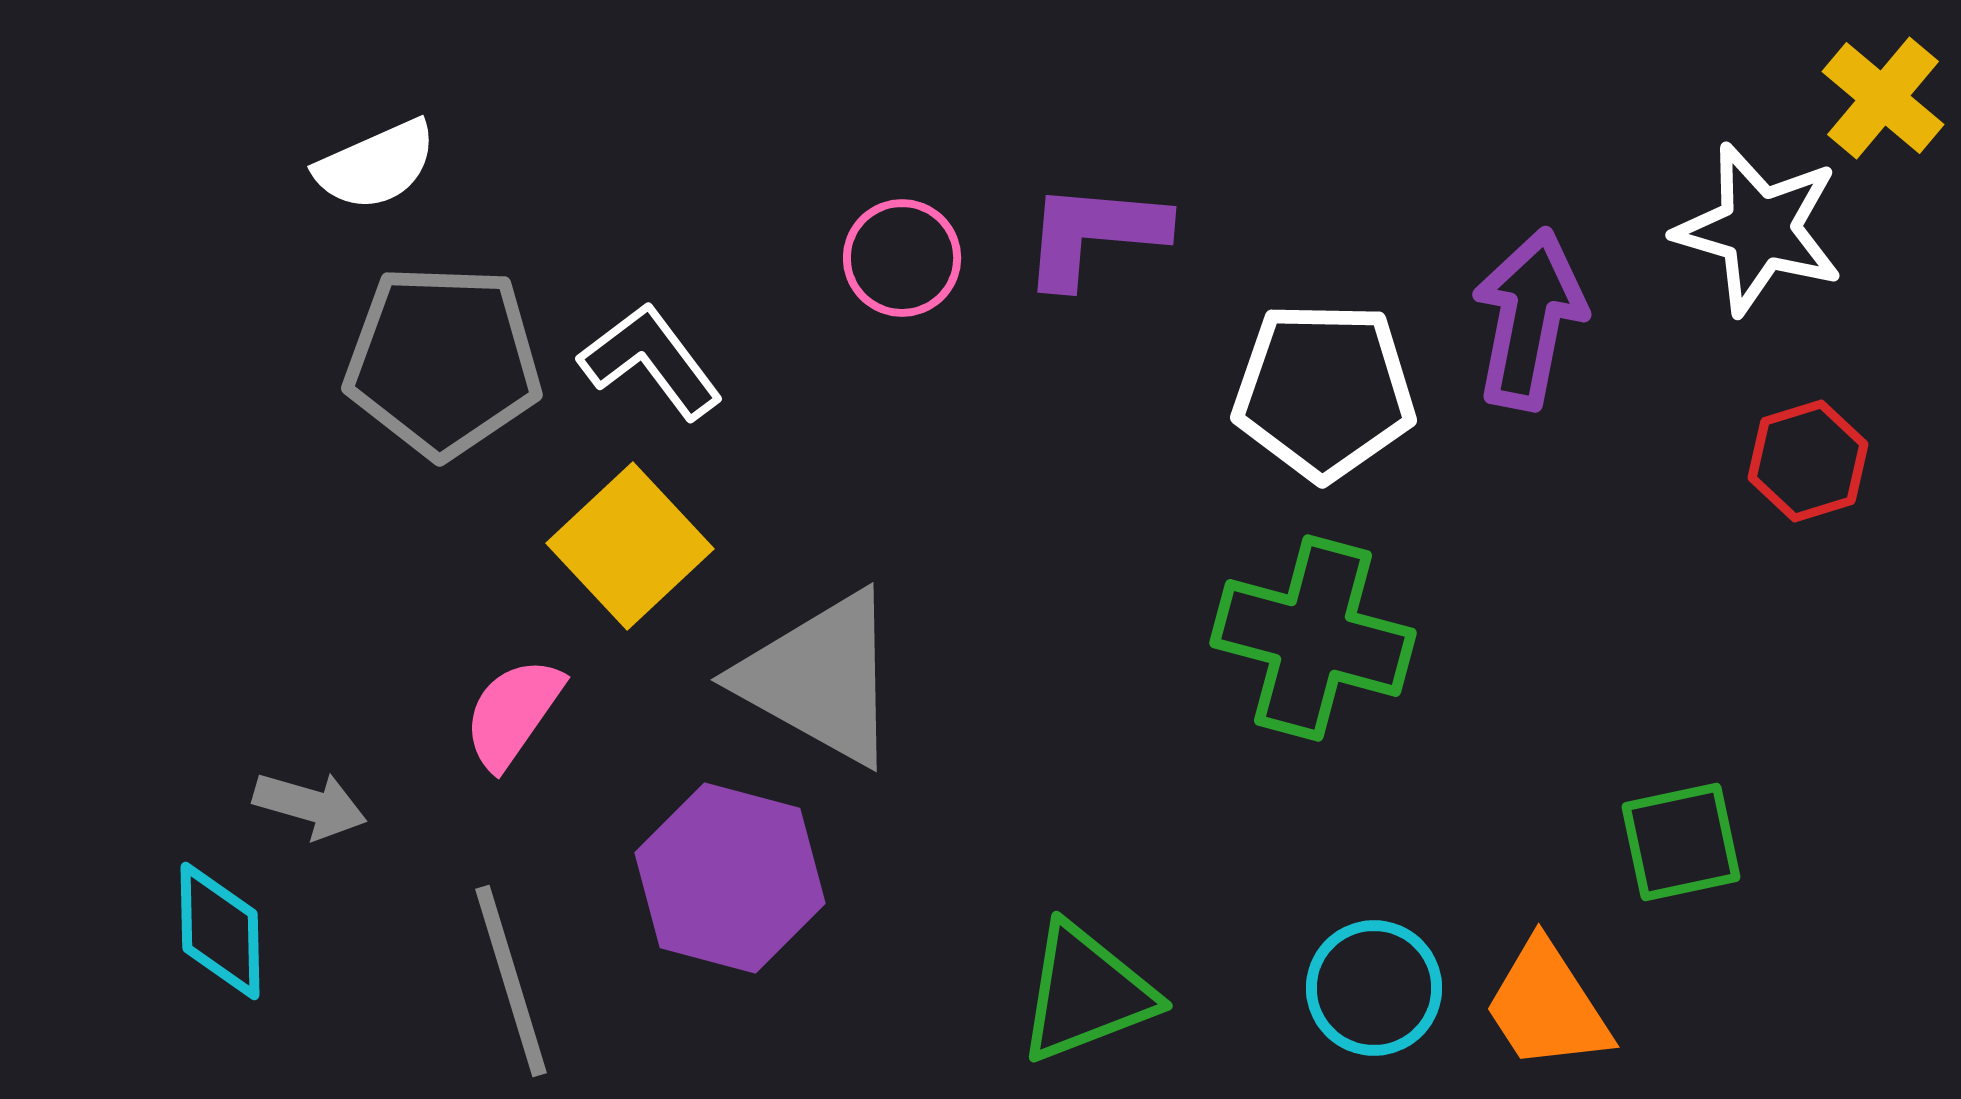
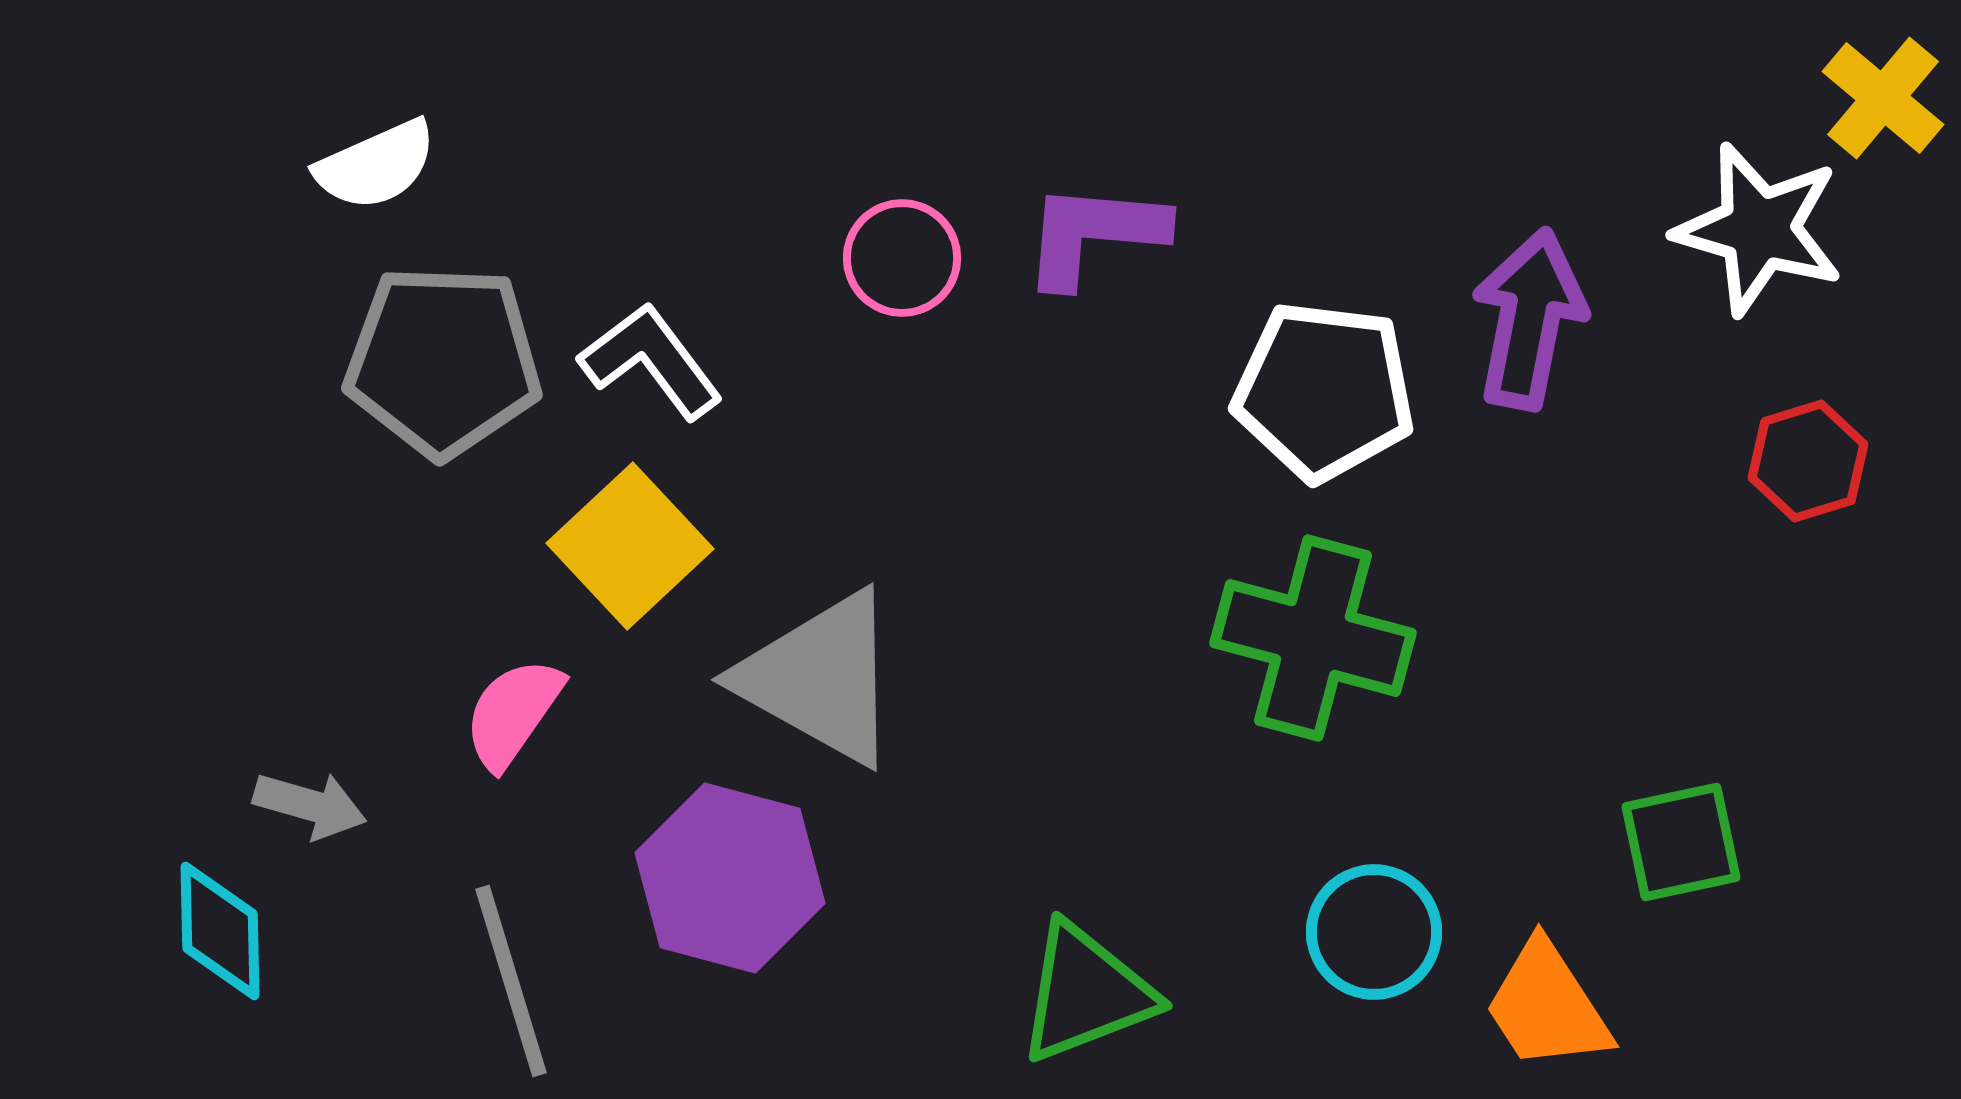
white pentagon: rotated 6 degrees clockwise
cyan circle: moved 56 px up
